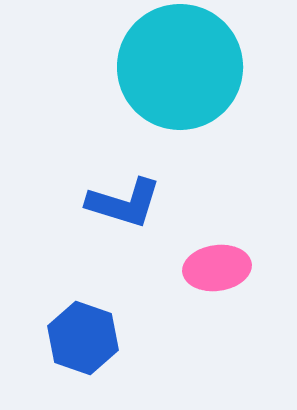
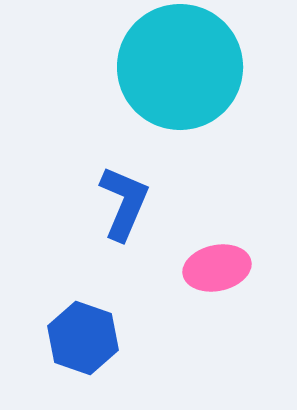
blue L-shape: rotated 84 degrees counterclockwise
pink ellipse: rotated 4 degrees counterclockwise
